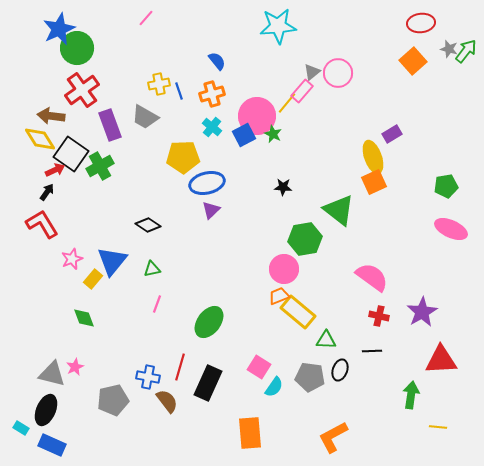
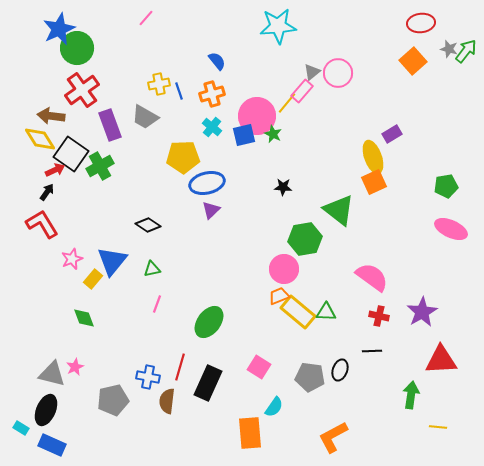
blue square at (244, 135): rotated 15 degrees clockwise
green triangle at (326, 340): moved 28 px up
cyan semicircle at (274, 387): moved 20 px down
brown semicircle at (167, 401): rotated 135 degrees counterclockwise
